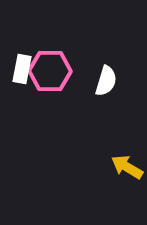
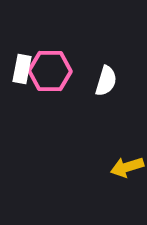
yellow arrow: rotated 48 degrees counterclockwise
